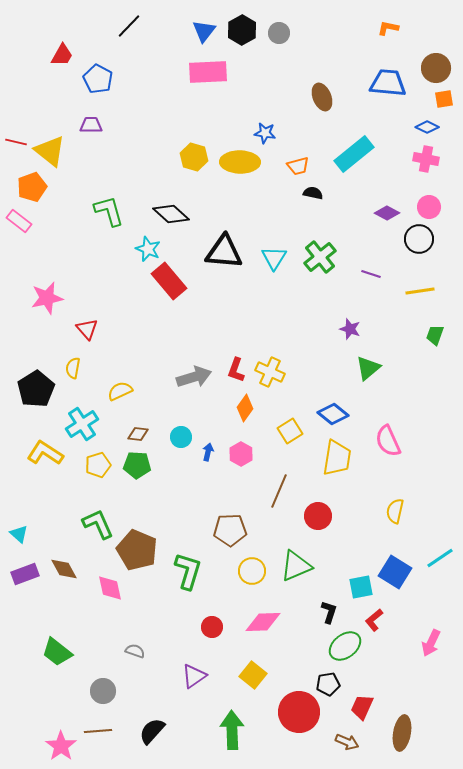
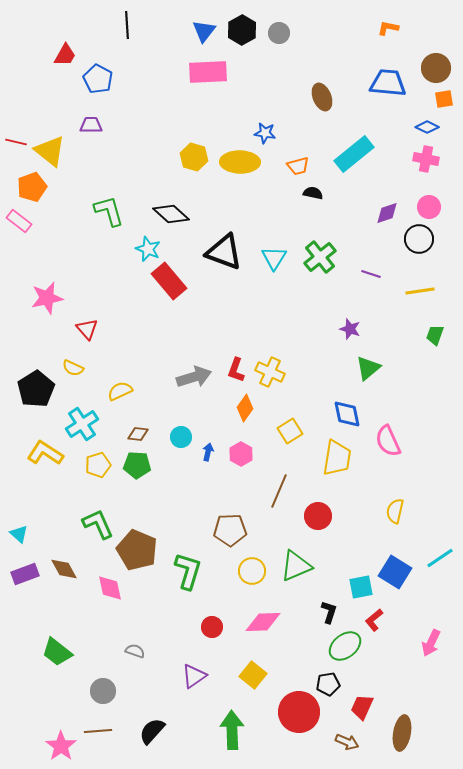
black line at (129, 26): moved 2 px left, 1 px up; rotated 48 degrees counterclockwise
red trapezoid at (62, 55): moved 3 px right
purple diamond at (387, 213): rotated 45 degrees counterclockwise
black triangle at (224, 252): rotated 15 degrees clockwise
yellow semicircle at (73, 368): rotated 75 degrees counterclockwise
blue diamond at (333, 414): moved 14 px right; rotated 40 degrees clockwise
